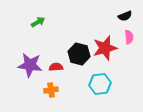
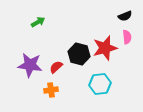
pink semicircle: moved 2 px left
red semicircle: rotated 40 degrees counterclockwise
